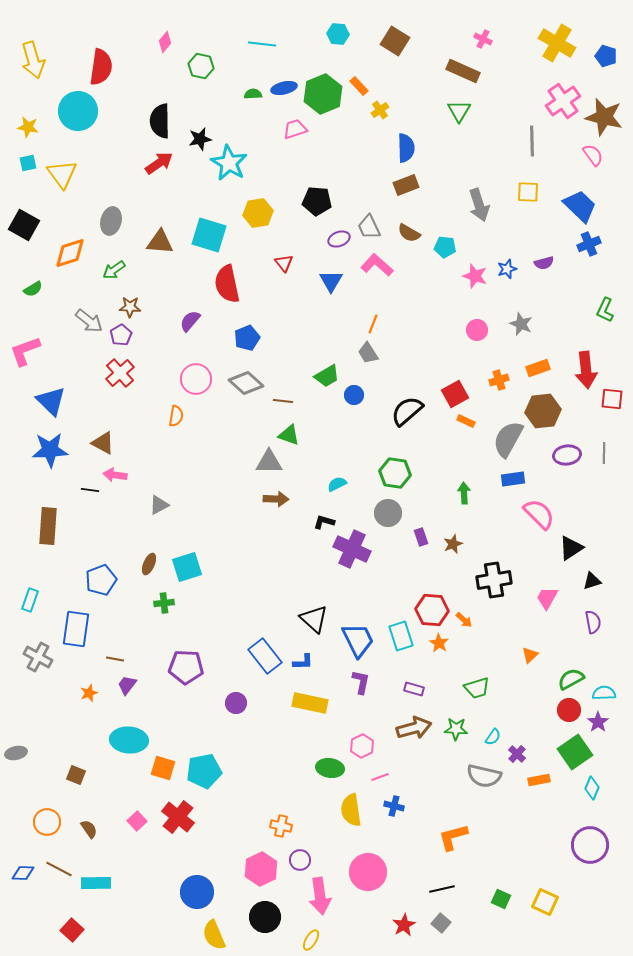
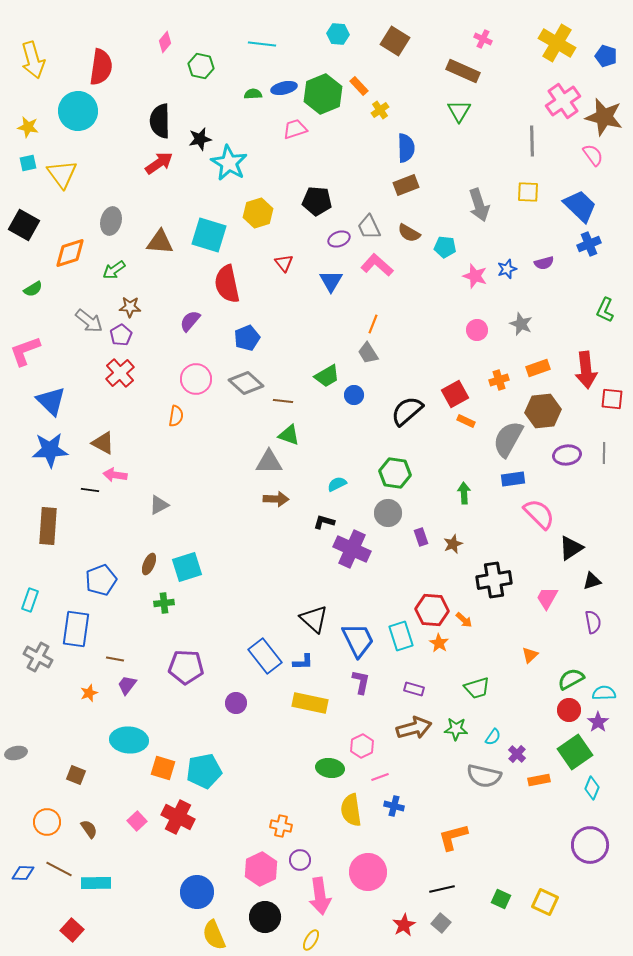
yellow hexagon at (258, 213): rotated 8 degrees counterclockwise
red cross at (178, 817): rotated 12 degrees counterclockwise
